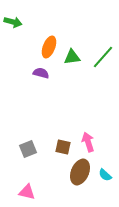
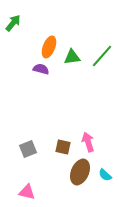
green arrow: moved 1 px down; rotated 66 degrees counterclockwise
green line: moved 1 px left, 1 px up
purple semicircle: moved 4 px up
